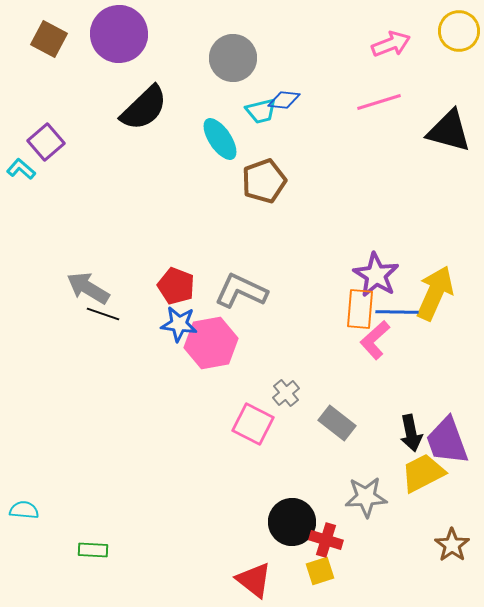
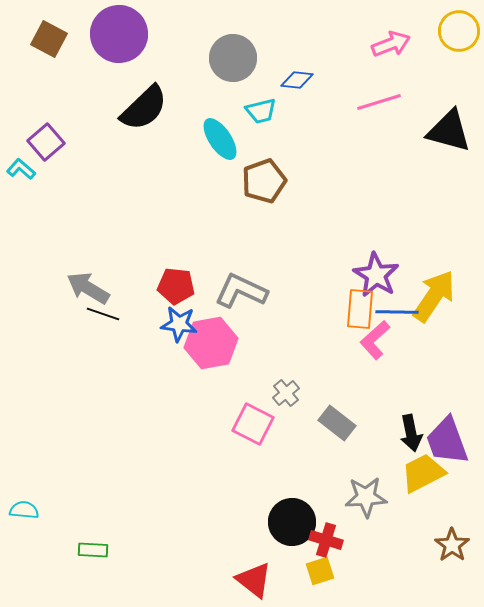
blue diamond: moved 13 px right, 20 px up
red pentagon: rotated 15 degrees counterclockwise
yellow arrow: moved 1 px left, 3 px down; rotated 10 degrees clockwise
